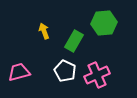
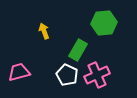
green rectangle: moved 4 px right, 9 px down
white pentagon: moved 2 px right, 4 px down
